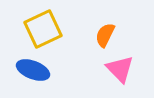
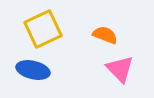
orange semicircle: rotated 85 degrees clockwise
blue ellipse: rotated 8 degrees counterclockwise
